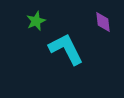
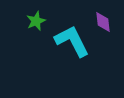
cyan L-shape: moved 6 px right, 8 px up
